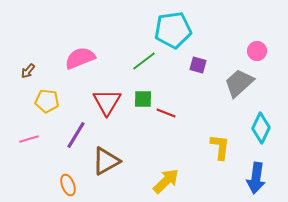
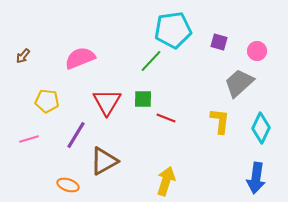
green line: moved 7 px right; rotated 10 degrees counterclockwise
purple square: moved 21 px right, 23 px up
brown arrow: moved 5 px left, 15 px up
red line: moved 5 px down
yellow L-shape: moved 26 px up
brown triangle: moved 2 px left
yellow arrow: rotated 28 degrees counterclockwise
orange ellipse: rotated 50 degrees counterclockwise
